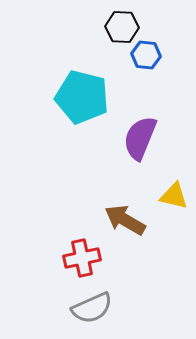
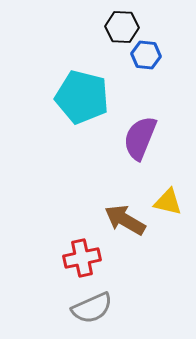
yellow triangle: moved 6 px left, 6 px down
